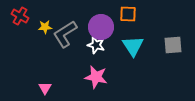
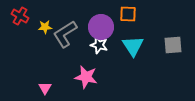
white star: moved 3 px right
pink star: moved 10 px left
